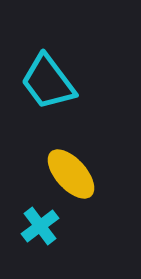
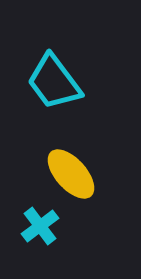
cyan trapezoid: moved 6 px right
